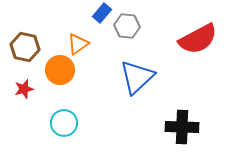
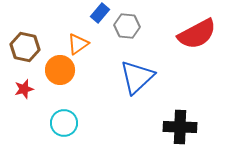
blue rectangle: moved 2 px left
red semicircle: moved 1 px left, 5 px up
black cross: moved 2 px left
